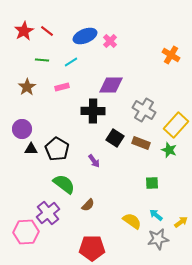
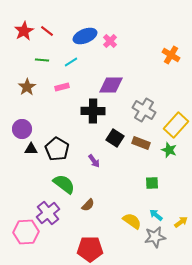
gray star: moved 3 px left, 2 px up
red pentagon: moved 2 px left, 1 px down
